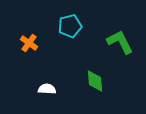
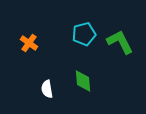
cyan pentagon: moved 14 px right, 8 px down
green diamond: moved 12 px left
white semicircle: rotated 102 degrees counterclockwise
